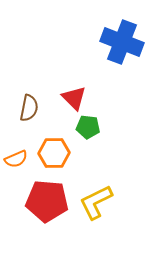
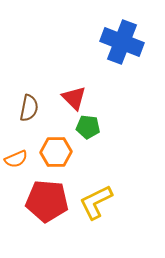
orange hexagon: moved 2 px right, 1 px up
